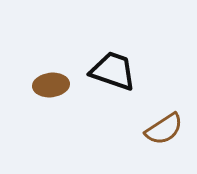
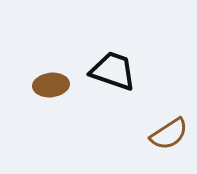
brown semicircle: moved 5 px right, 5 px down
